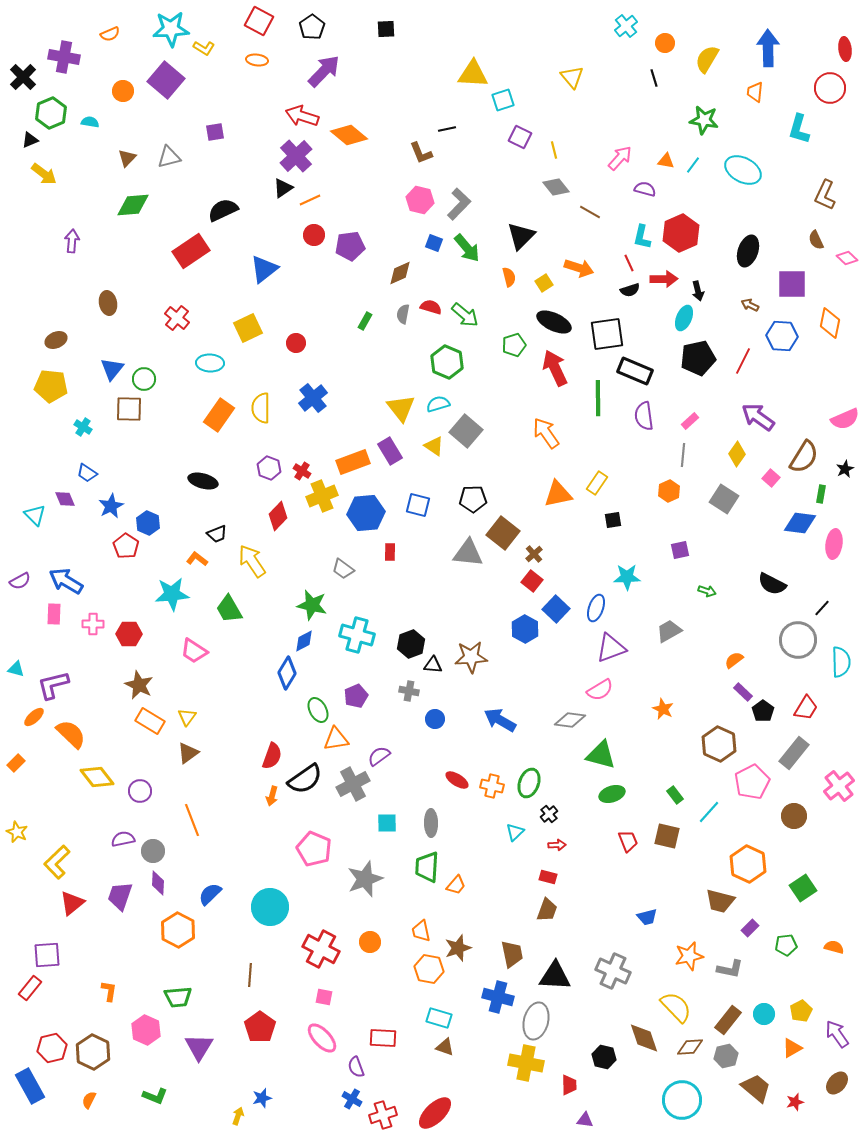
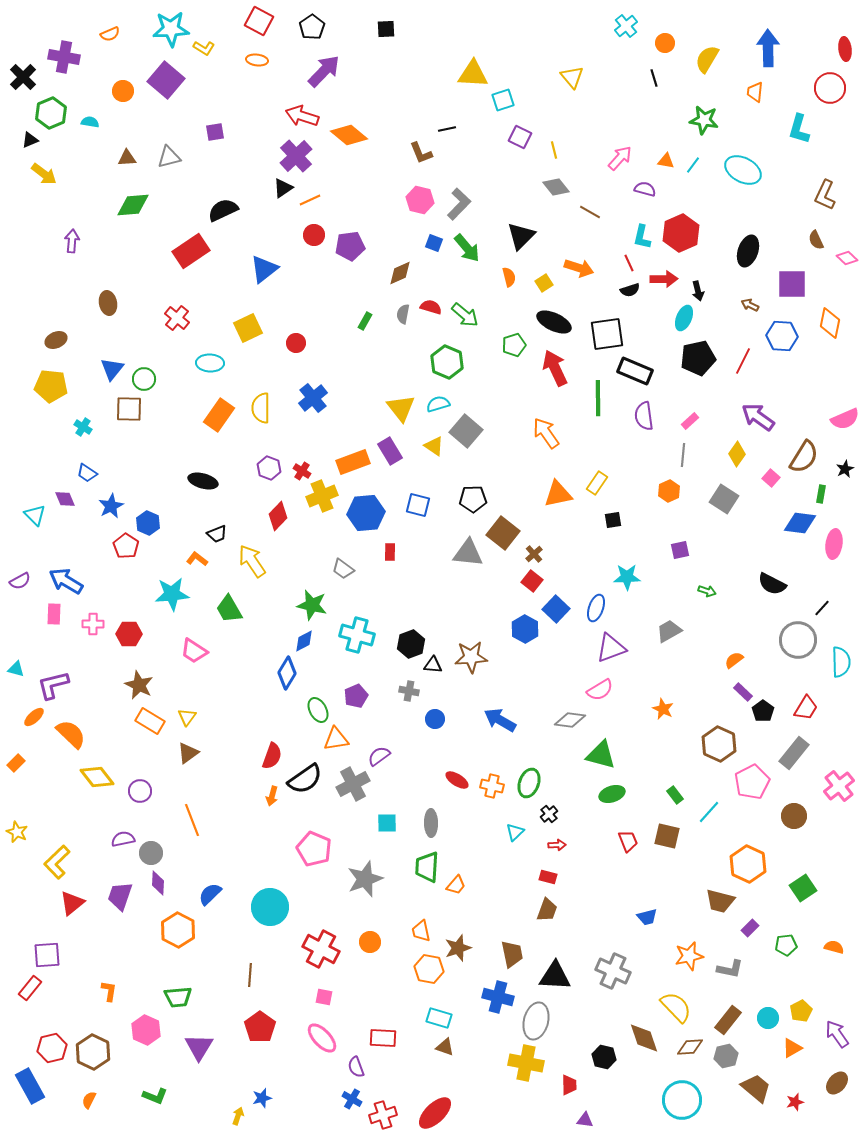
brown triangle at (127, 158): rotated 42 degrees clockwise
gray circle at (153, 851): moved 2 px left, 2 px down
cyan circle at (764, 1014): moved 4 px right, 4 px down
